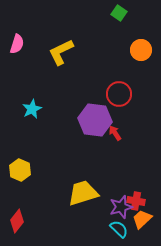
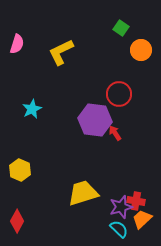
green square: moved 2 px right, 15 px down
red diamond: rotated 10 degrees counterclockwise
